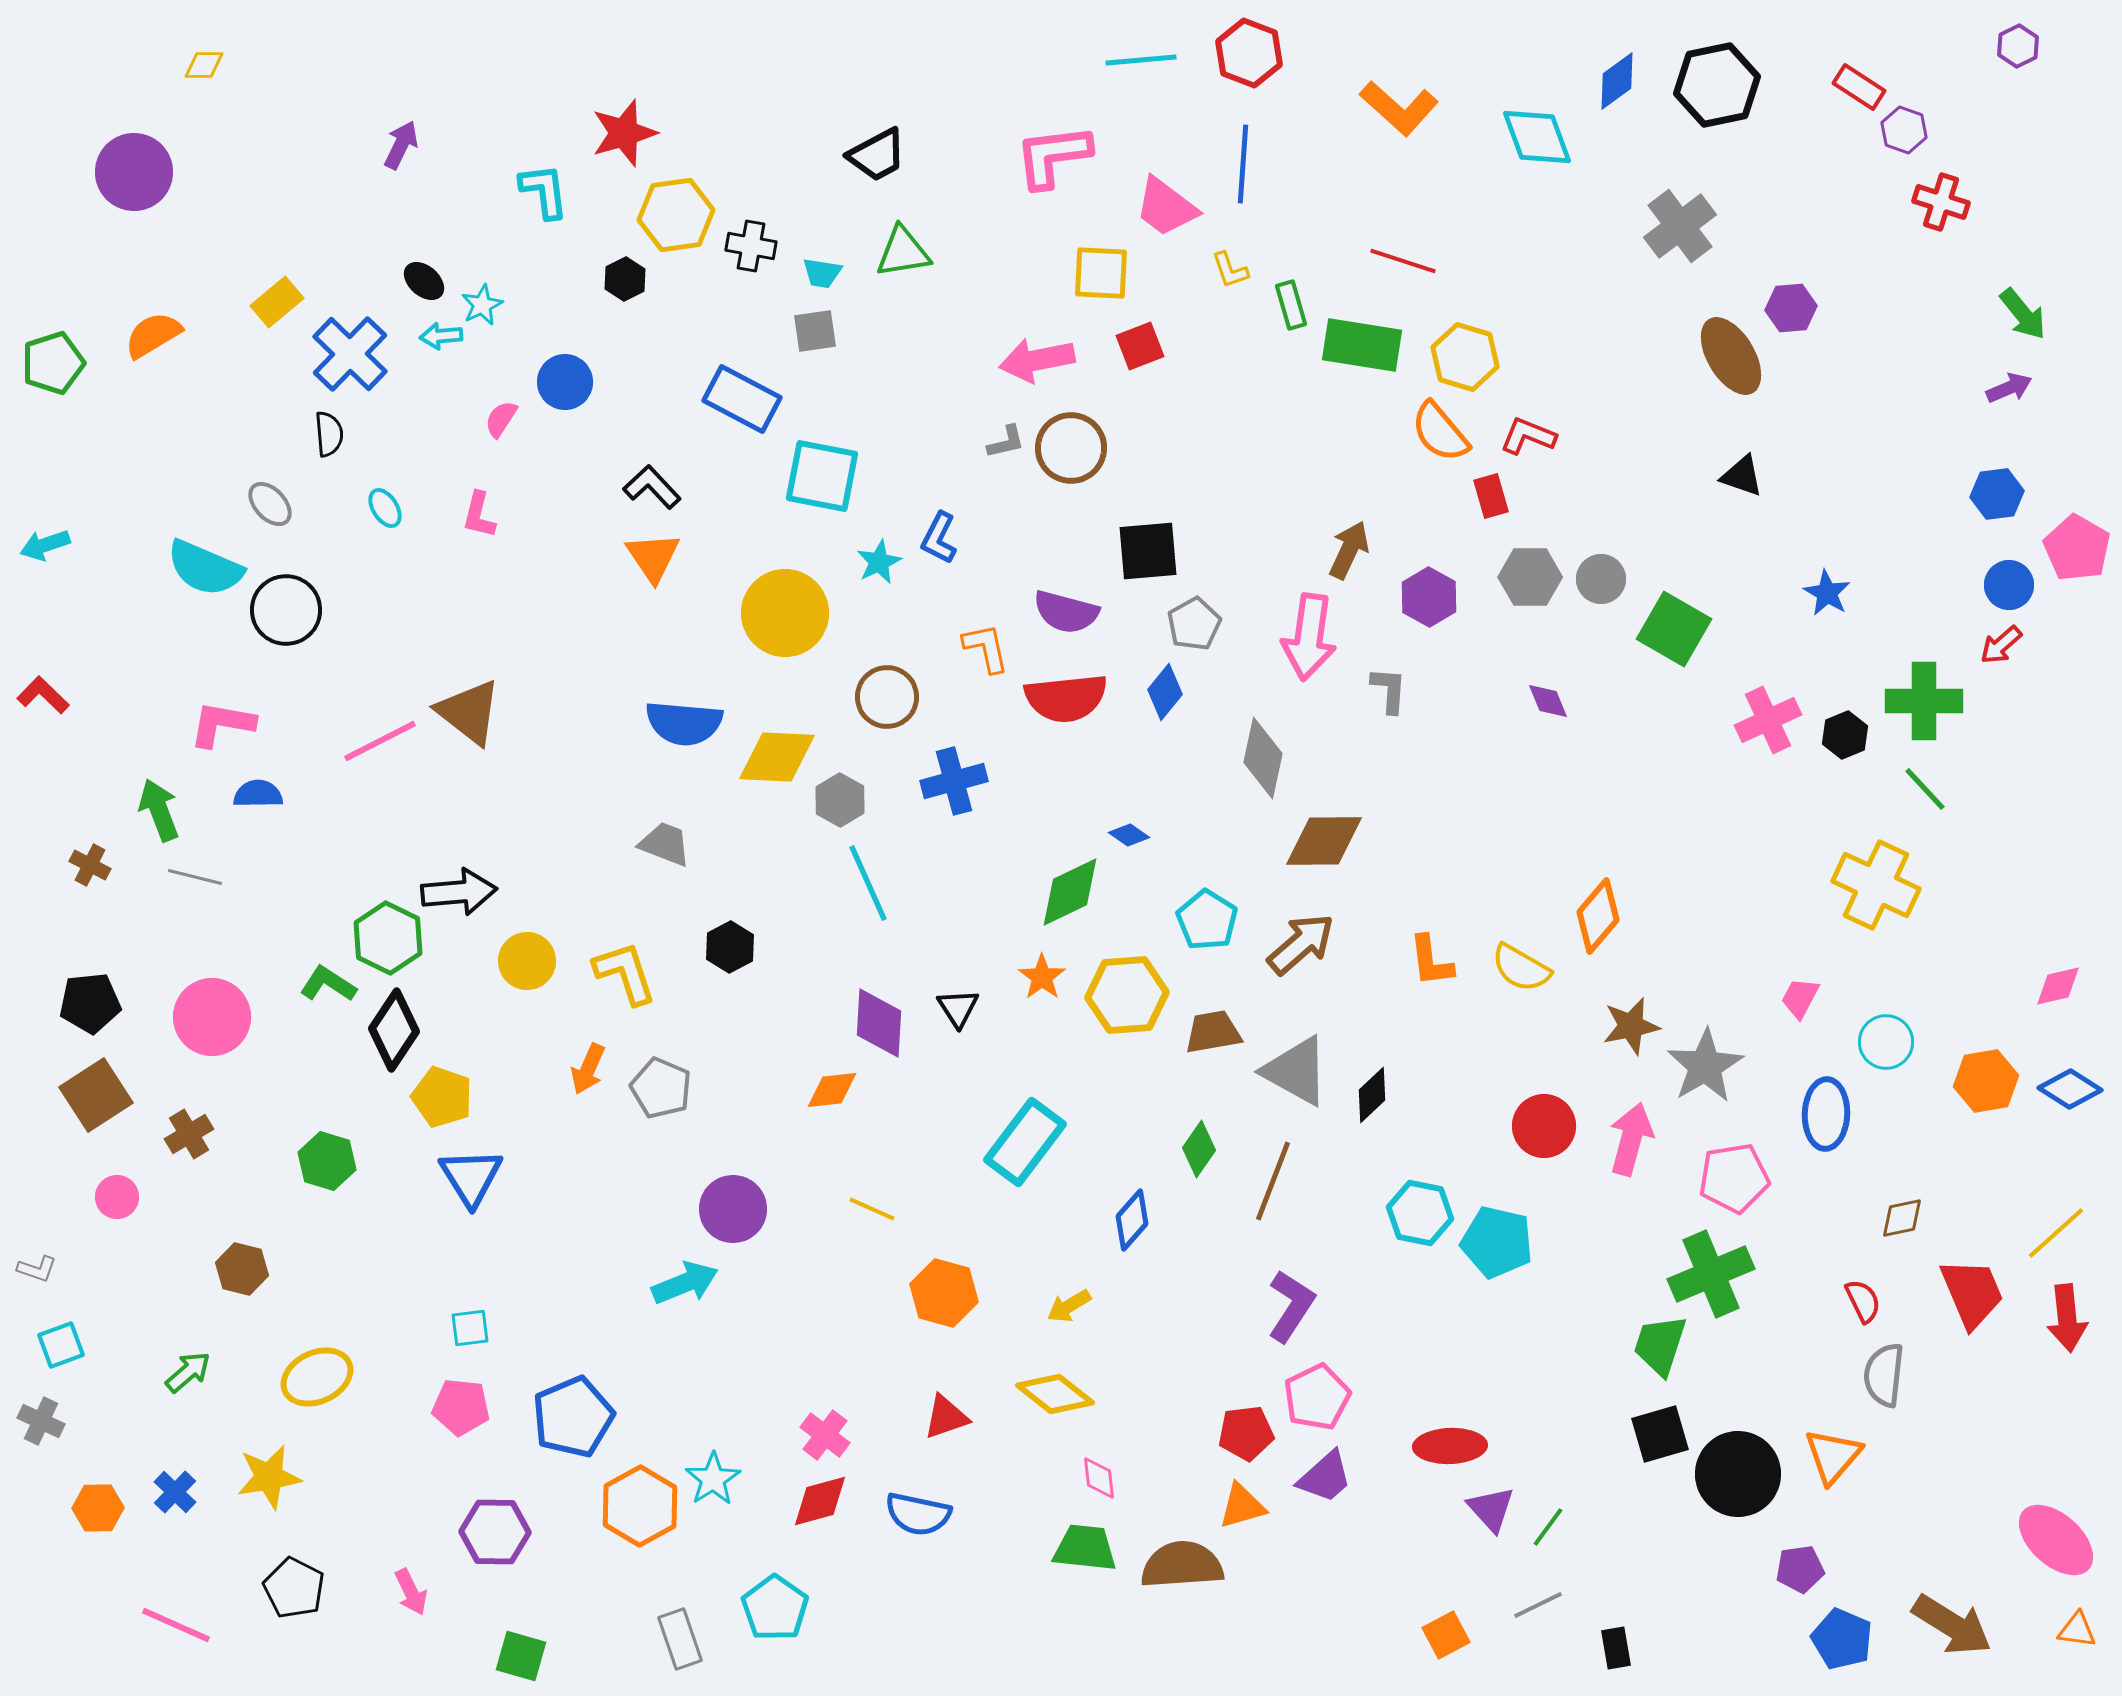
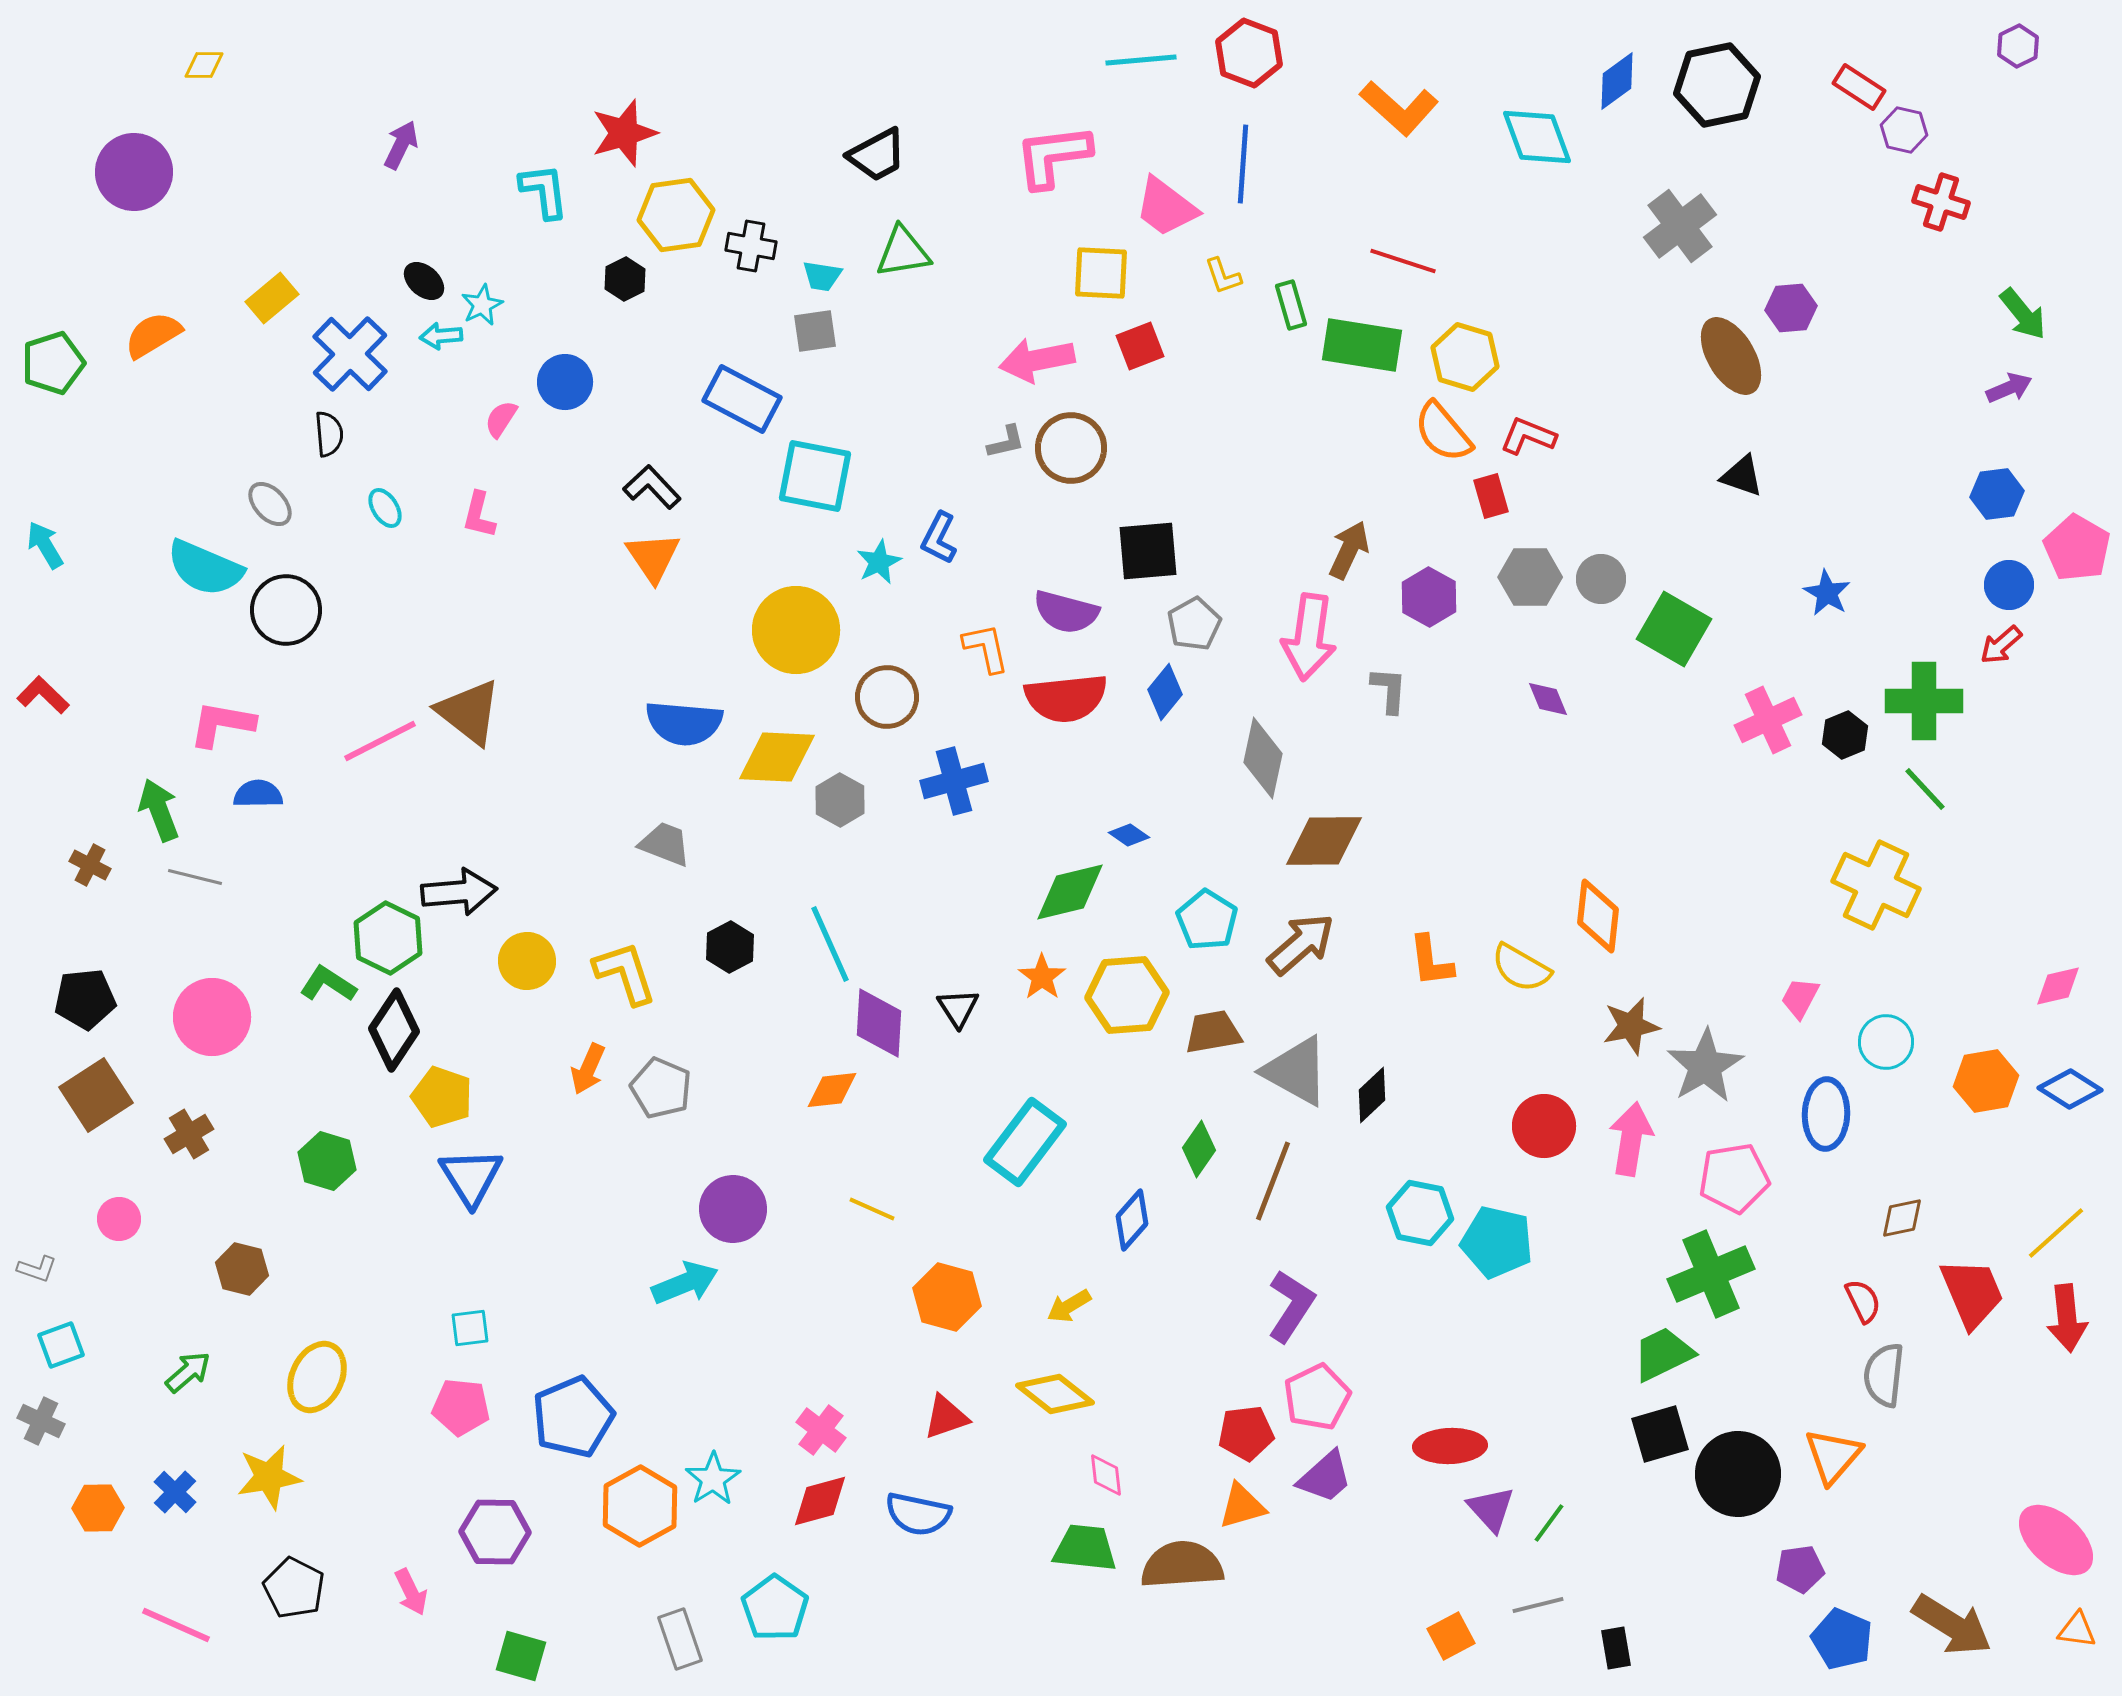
purple hexagon at (1904, 130): rotated 6 degrees counterclockwise
yellow L-shape at (1230, 270): moved 7 px left, 6 px down
cyan trapezoid at (822, 273): moved 3 px down
yellow rectangle at (277, 302): moved 5 px left, 4 px up
orange semicircle at (1440, 432): moved 3 px right
cyan square at (822, 476): moved 7 px left
cyan arrow at (45, 545): rotated 78 degrees clockwise
yellow circle at (785, 613): moved 11 px right, 17 px down
purple diamond at (1548, 701): moved 2 px up
cyan line at (868, 883): moved 38 px left, 61 px down
green diamond at (1070, 892): rotated 12 degrees clockwise
orange diamond at (1598, 916): rotated 34 degrees counterclockwise
black pentagon at (90, 1003): moved 5 px left, 4 px up
pink arrow at (1631, 1139): rotated 6 degrees counterclockwise
pink circle at (117, 1197): moved 2 px right, 22 px down
orange hexagon at (944, 1293): moved 3 px right, 4 px down
green trapezoid at (1660, 1345): moved 3 px right, 9 px down; rotated 46 degrees clockwise
yellow ellipse at (317, 1377): rotated 40 degrees counterclockwise
pink cross at (825, 1435): moved 4 px left, 5 px up
pink diamond at (1099, 1478): moved 7 px right, 3 px up
green line at (1548, 1527): moved 1 px right, 4 px up
gray line at (1538, 1605): rotated 12 degrees clockwise
orange square at (1446, 1635): moved 5 px right, 1 px down
